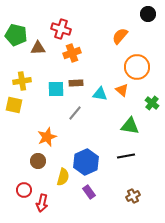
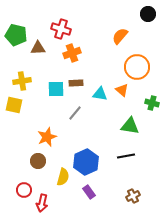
green cross: rotated 24 degrees counterclockwise
